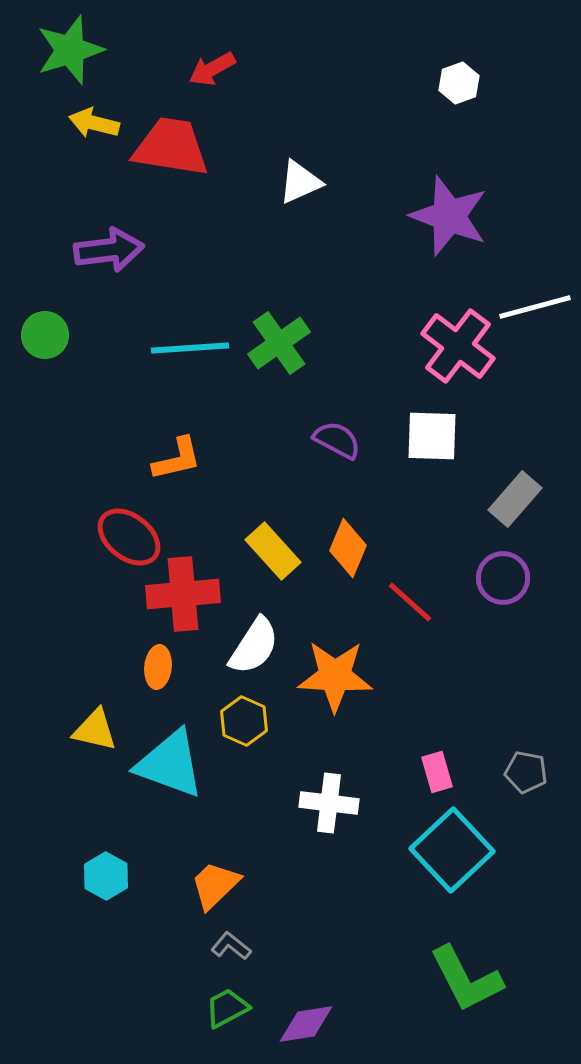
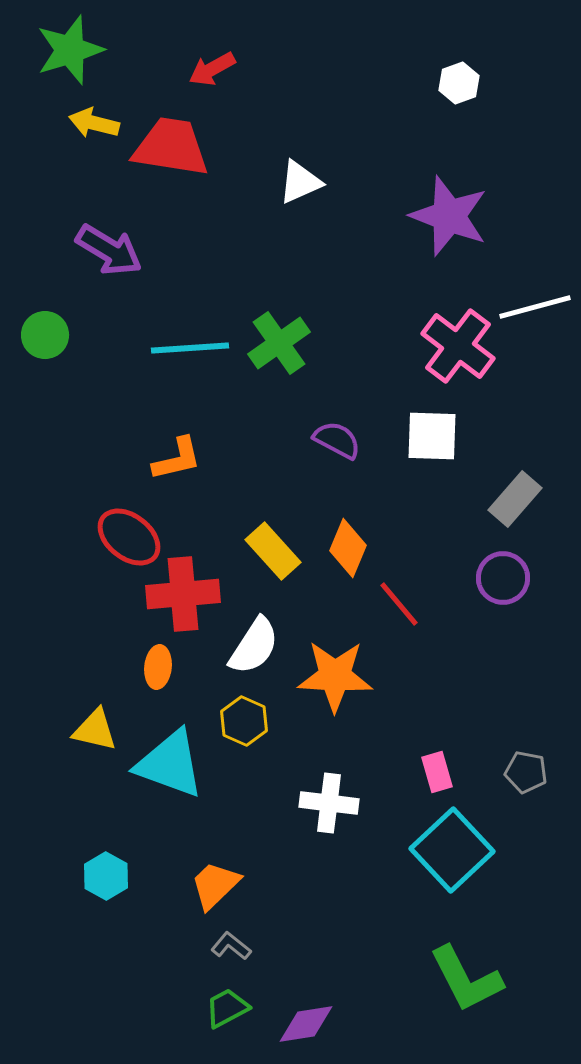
purple arrow: rotated 38 degrees clockwise
red line: moved 11 px left, 2 px down; rotated 8 degrees clockwise
